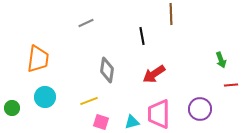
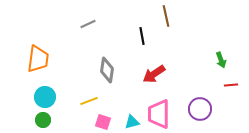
brown line: moved 5 px left, 2 px down; rotated 10 degrees counterclockwise
gray line: moved 2 px right, 1 px down
green circle: moved 31 px right, 12 px down
pink square: moved 2 px right
